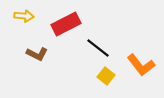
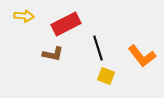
black line: rotated 35 degrees clockwise
brown L-shape: moved 16 px right; rotated 15 degrees counterclockwise
orange L-shape: moved 1 px right, 9 px up
yellow square: rotated 18 degrees counterclockwise
